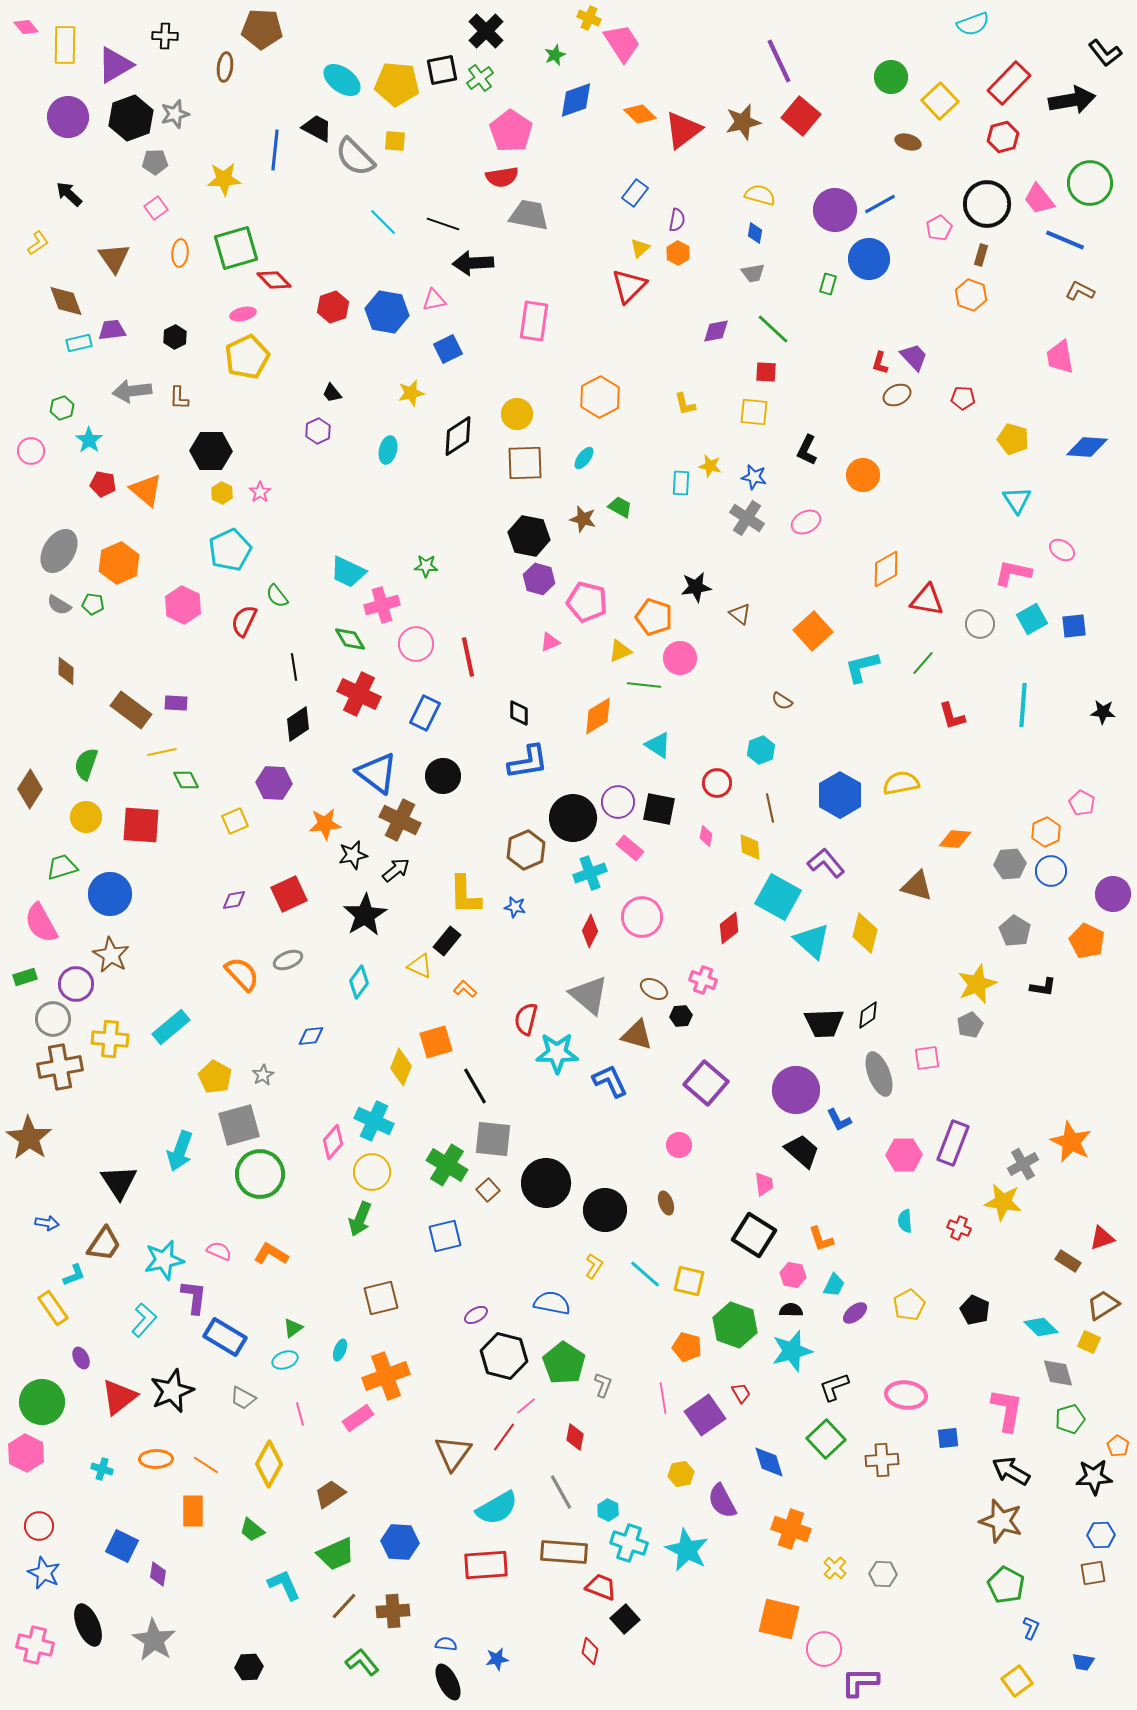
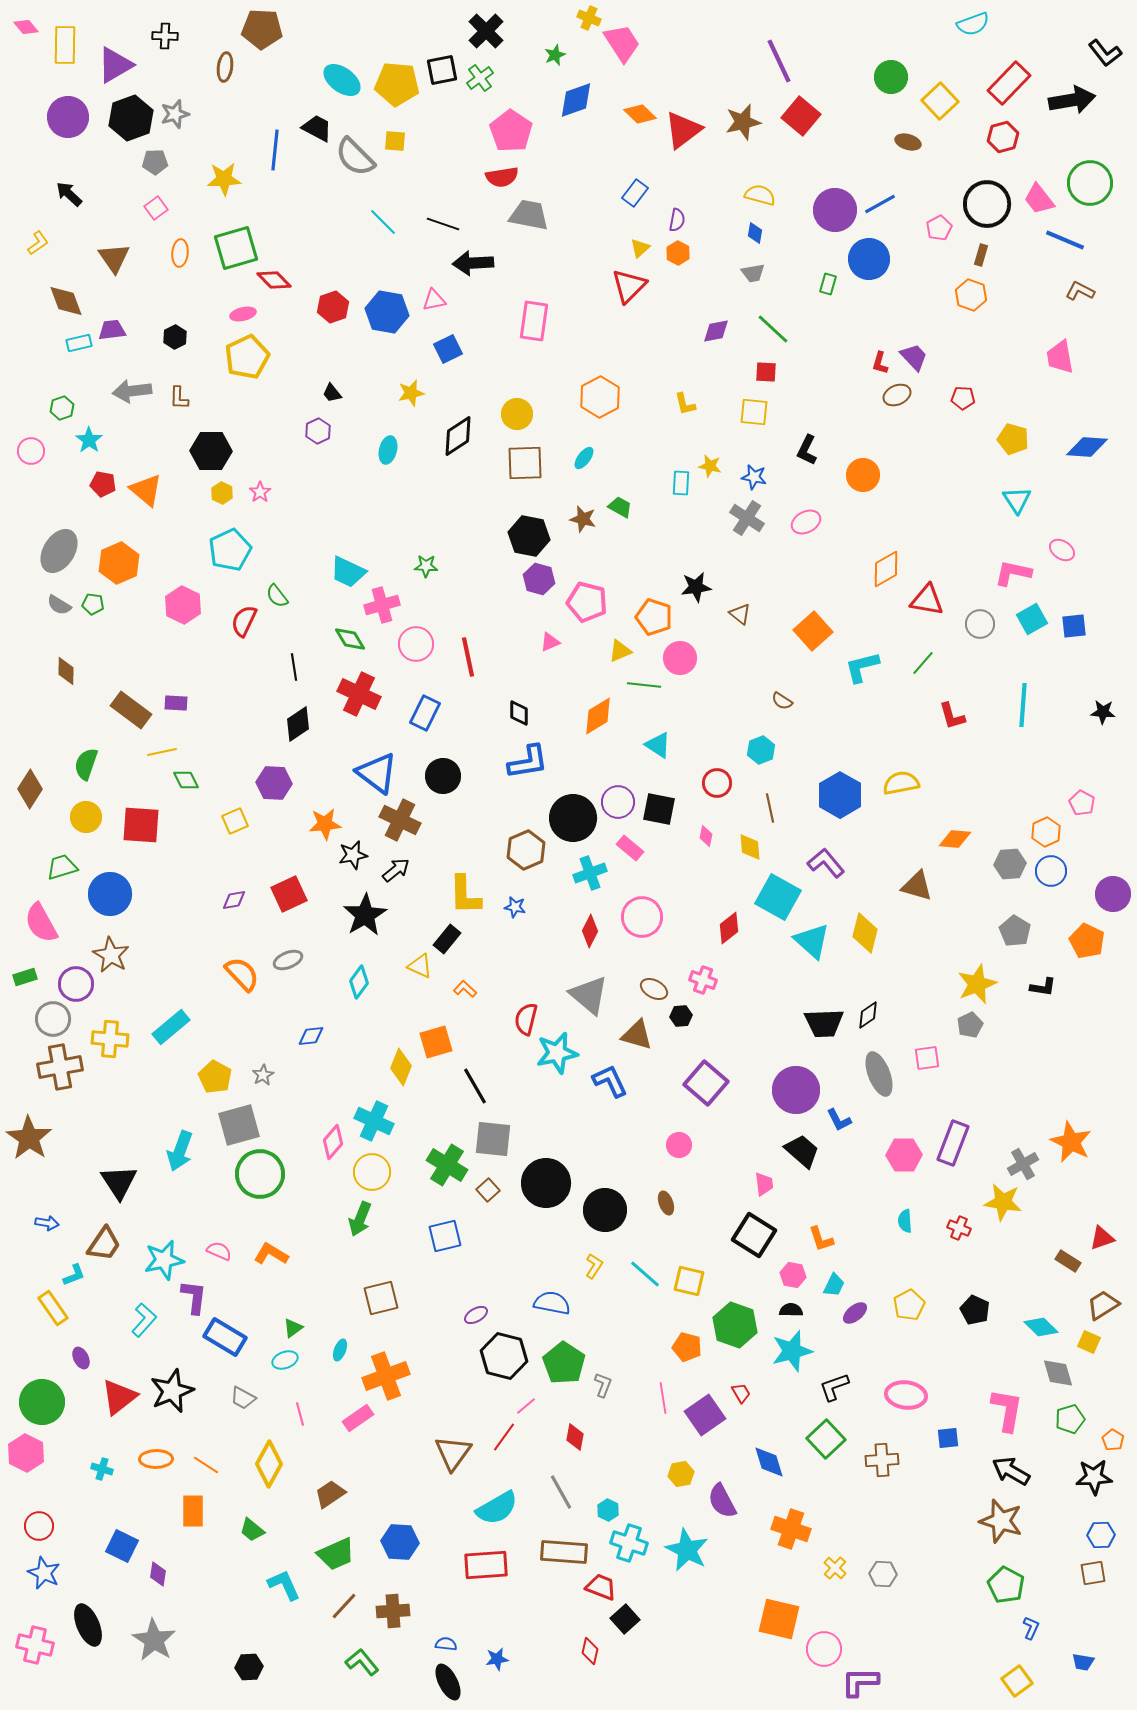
black rectangle at (447, 941): moved 2 px up
cyan star at (557, 1053): rotated 12 degrees counterclockwise
orange pentagon at (1118, 1446): moved 5 px left, 6 px up
